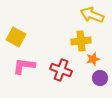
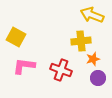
purple circle: moved 2 px left
